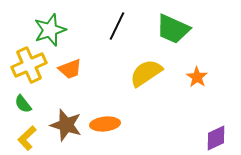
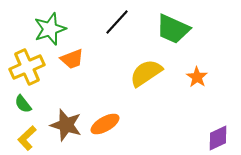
black line: moved 4 px up; rotated 16 degrees clockwise
green star: moved 1 px up
yellow cross: moved 2 px left, 2 px down
orange trapezoid: moved 2 px right, 10 px up
orange ellipse: rotated 24 degrees counterclockwise
purple diamond: moved 2 px right
